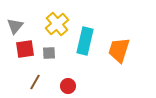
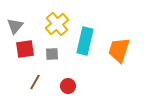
gray square: moved 3 px right, 1 px down
